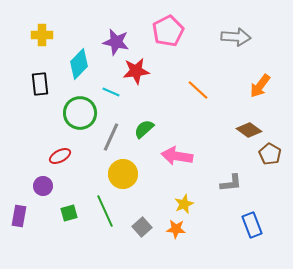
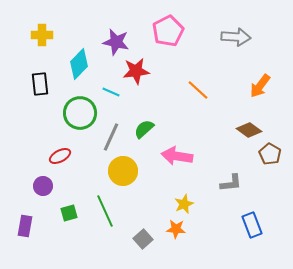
yellow circle: moved 3 px up
purple rectangle: moved 6 px right, 10 px down
gray square: moved 1 px right, 12 px down
